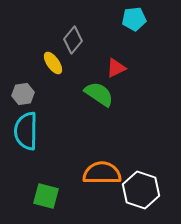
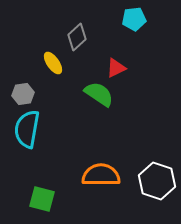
gray diamond: moved 4 px right, 3 px up; rotated 8 degrees clockwise
cyan semicircle: moved 1 px right, 2 px up; rotated 9 degrees clockwise
orange semicircle: moved 1 px left, 2 px down
white hexagon: moved 16 px right, 9 px up
green square: moved 4 px left, 3 px down
